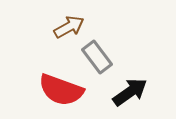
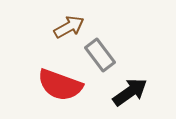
gray rectangle: moved 3 px right, 2 px up
red semicircle: moved 1 px left, 5 px up
